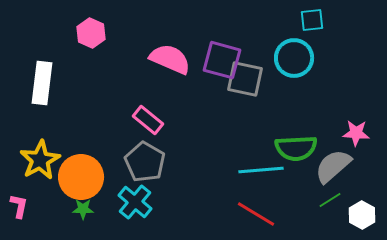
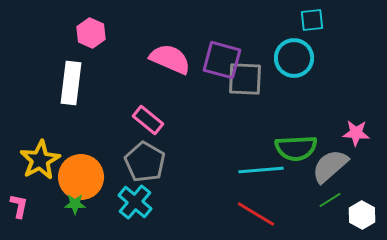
gray square: rotated 9 degrees counterclockwise
white rectangle: moved 29 px right
gray semicircle: moved 3 px left
green star: moved 8 px left, 5 px up
